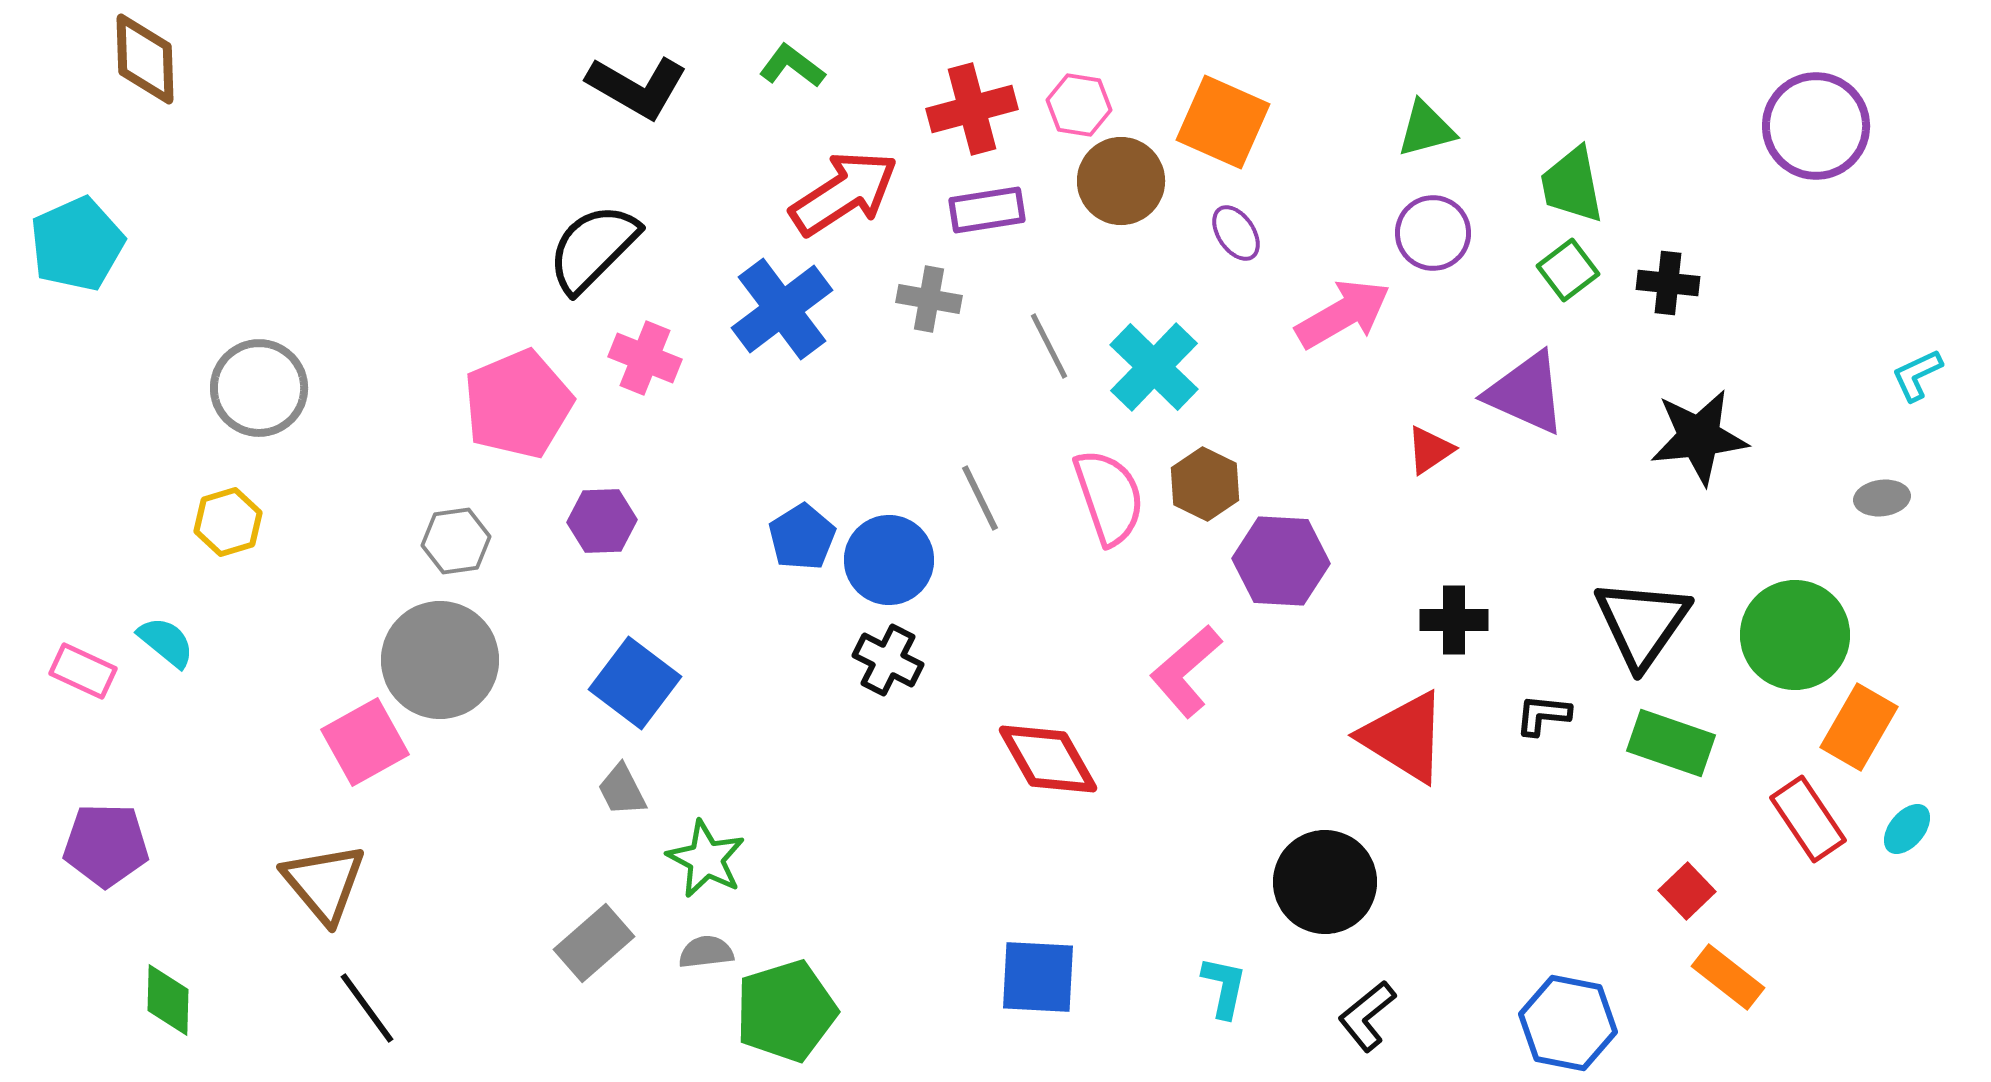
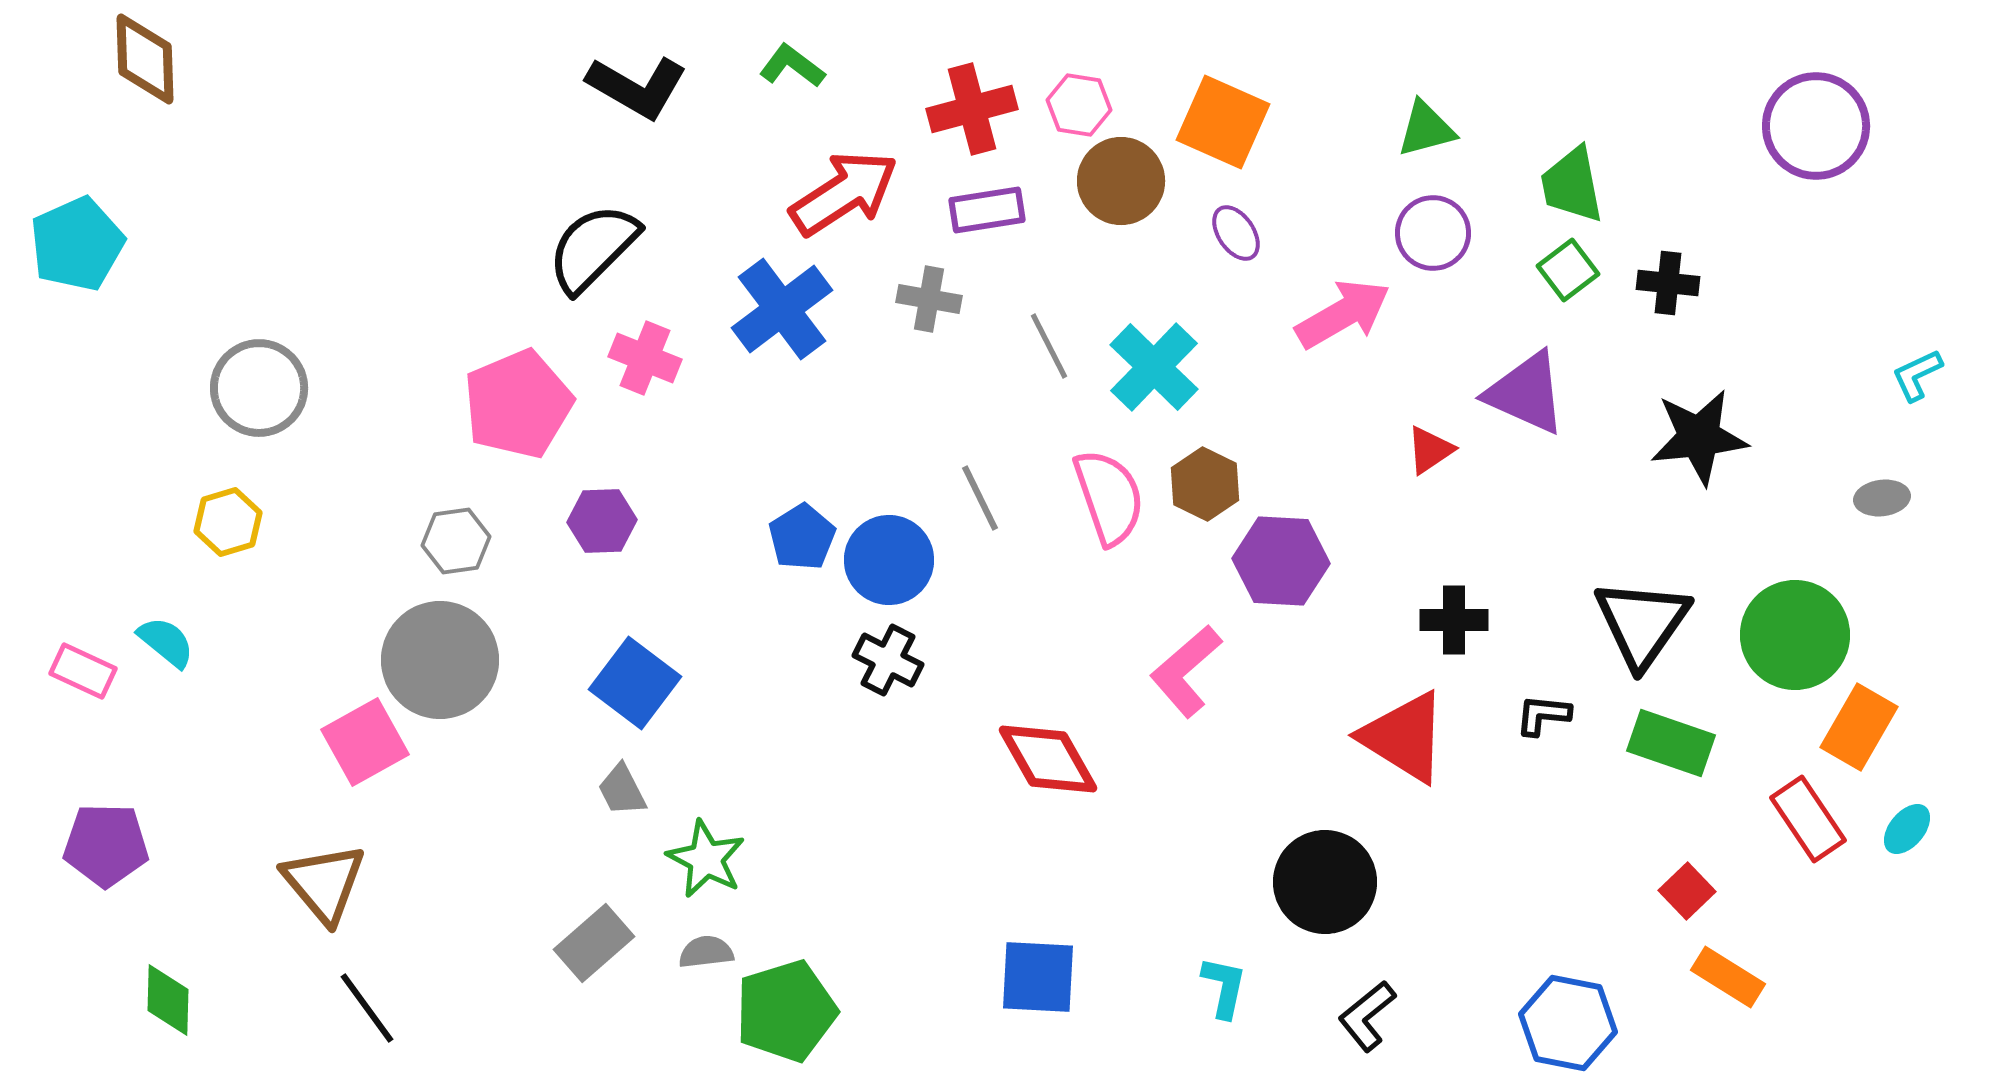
orange rectangle at (1728, 977): rotated 6 degrees counterclockwise
